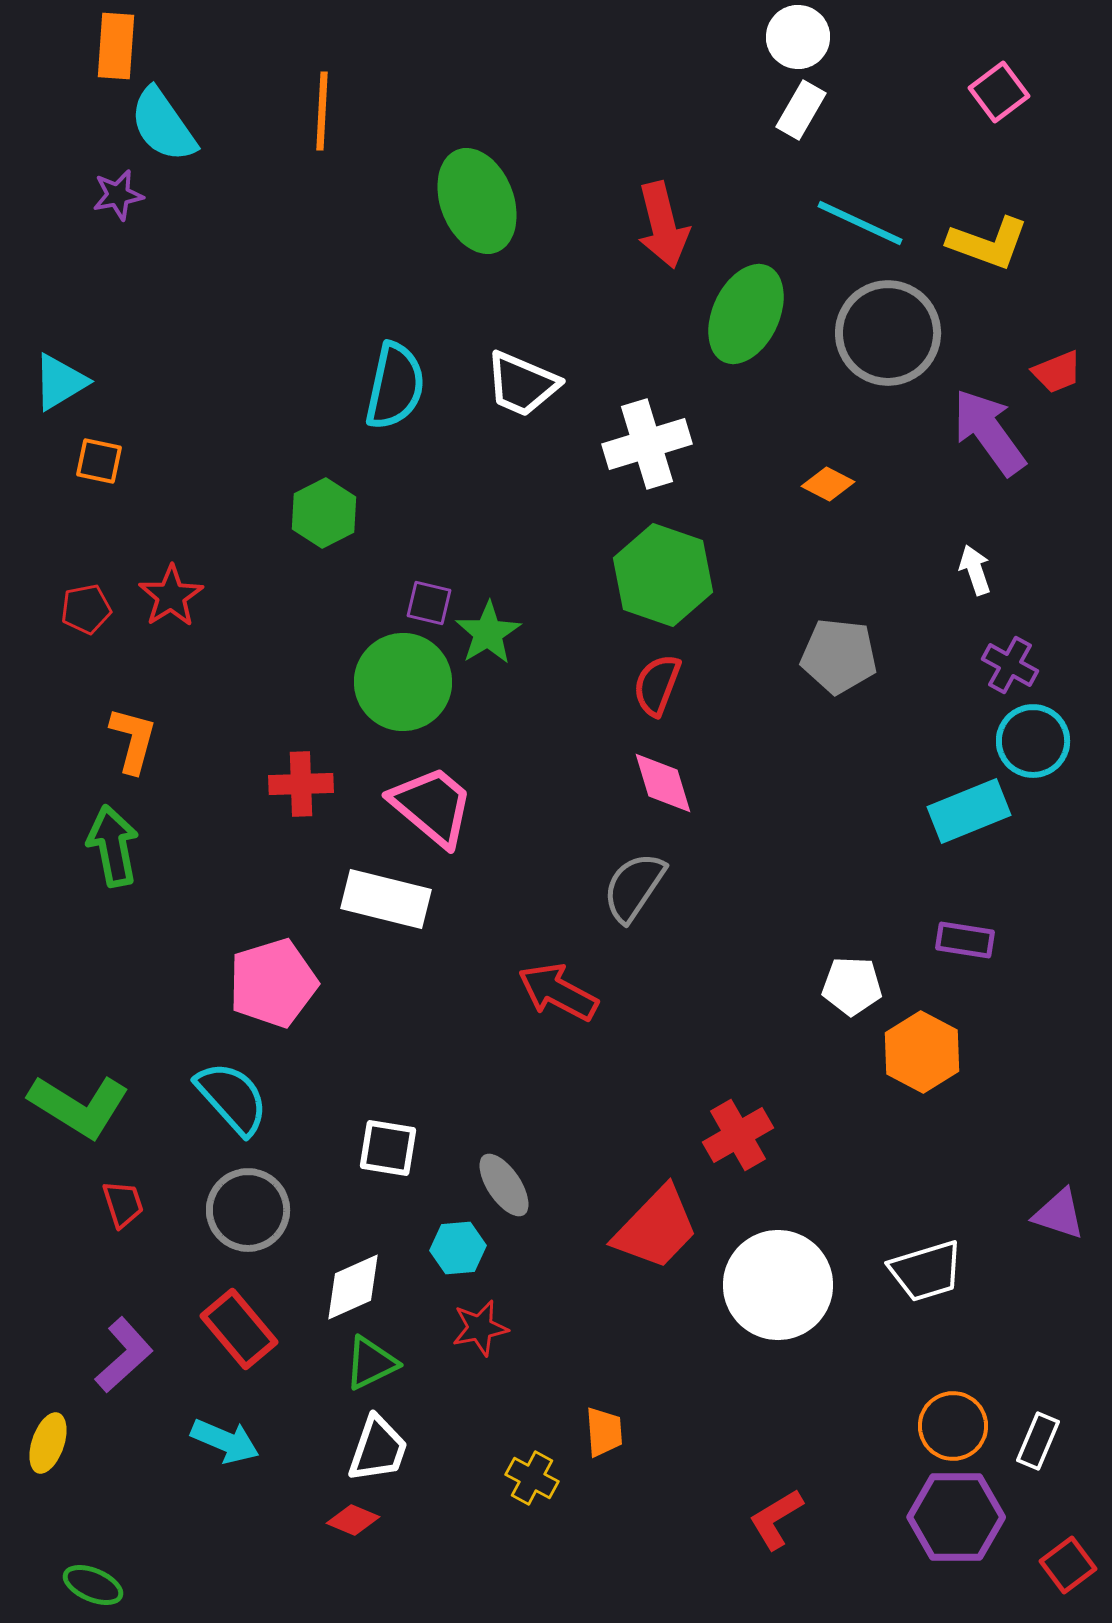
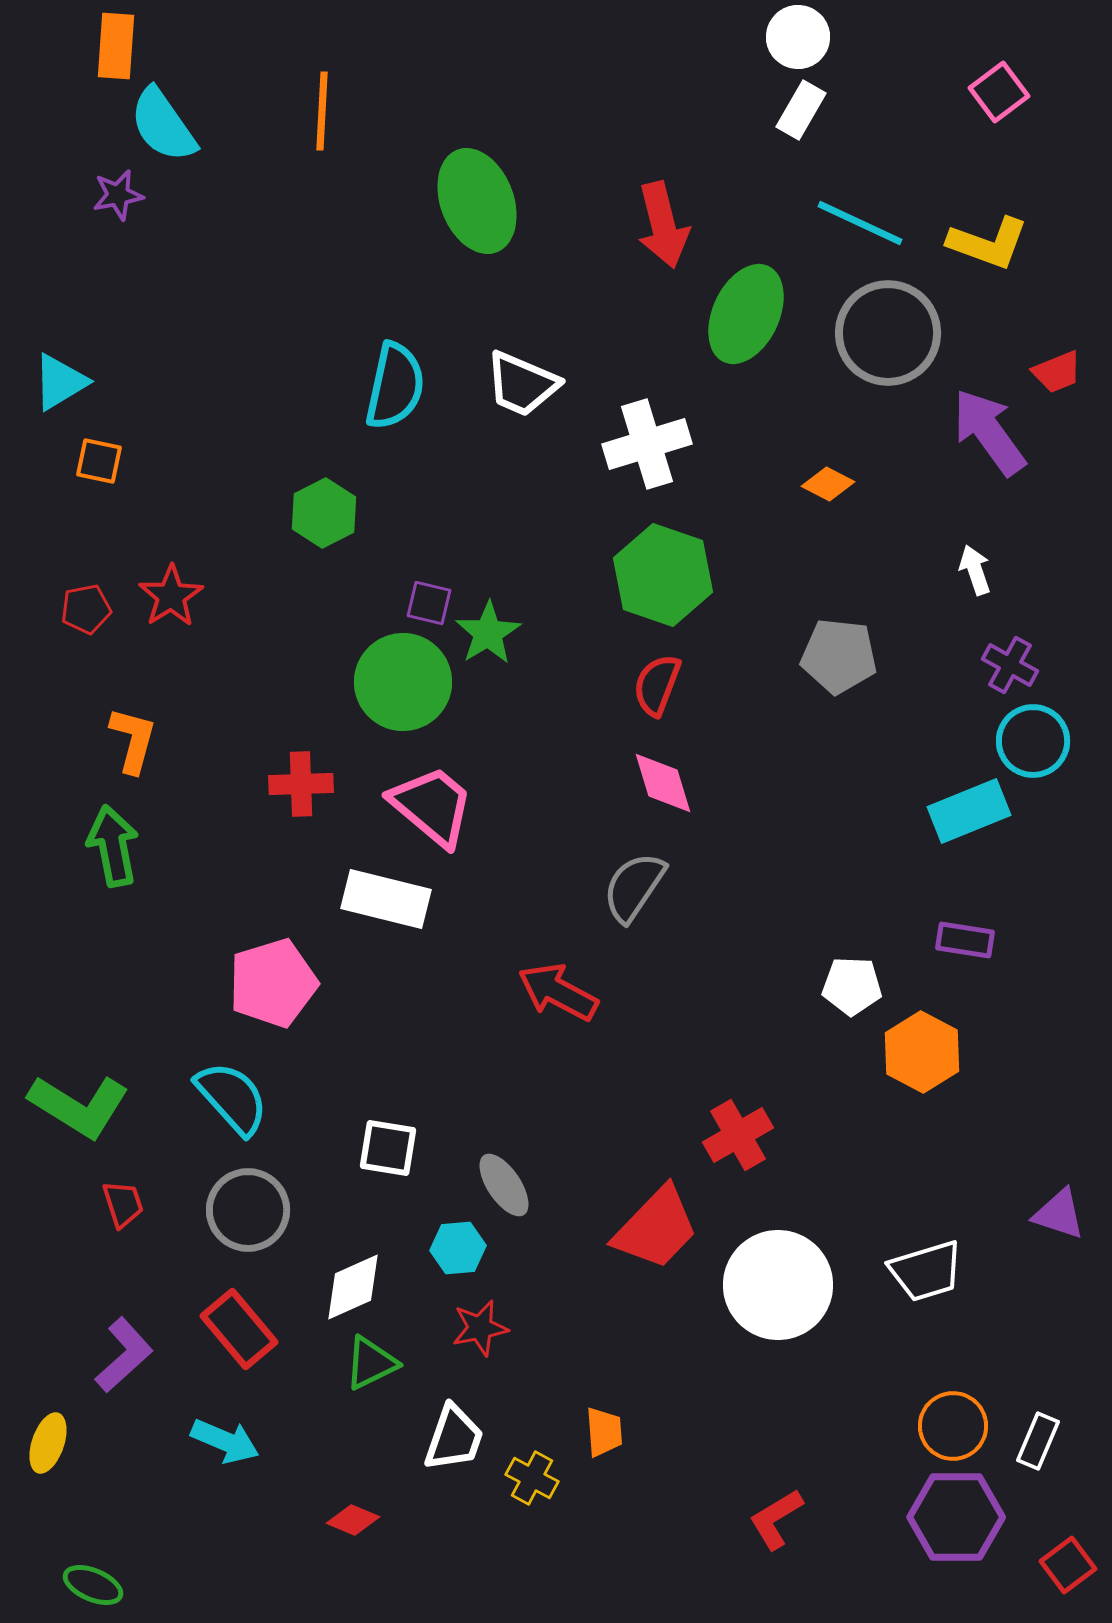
white trapezoid at (378, 1449): moved 76 px right, 11 px up
